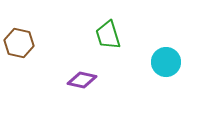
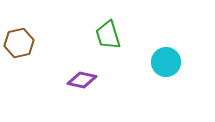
brown hexagon: rotated 24 degrees counterclockwise
